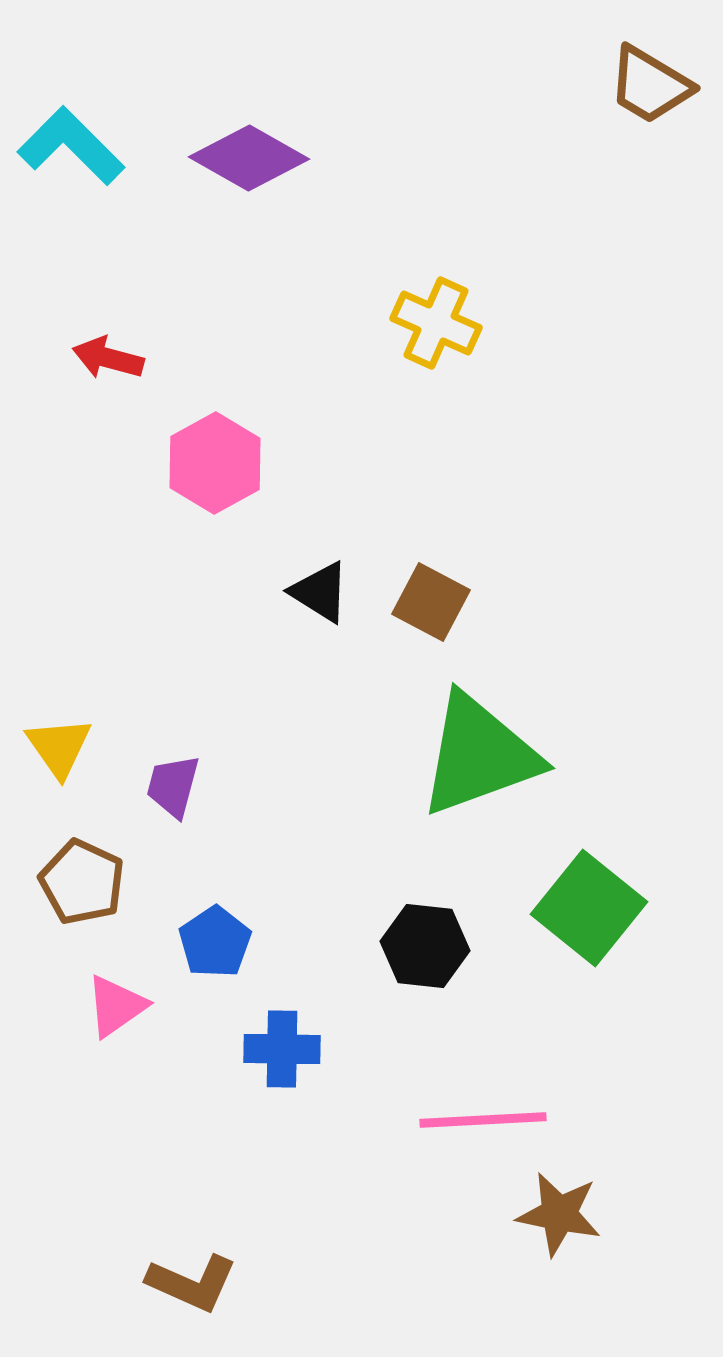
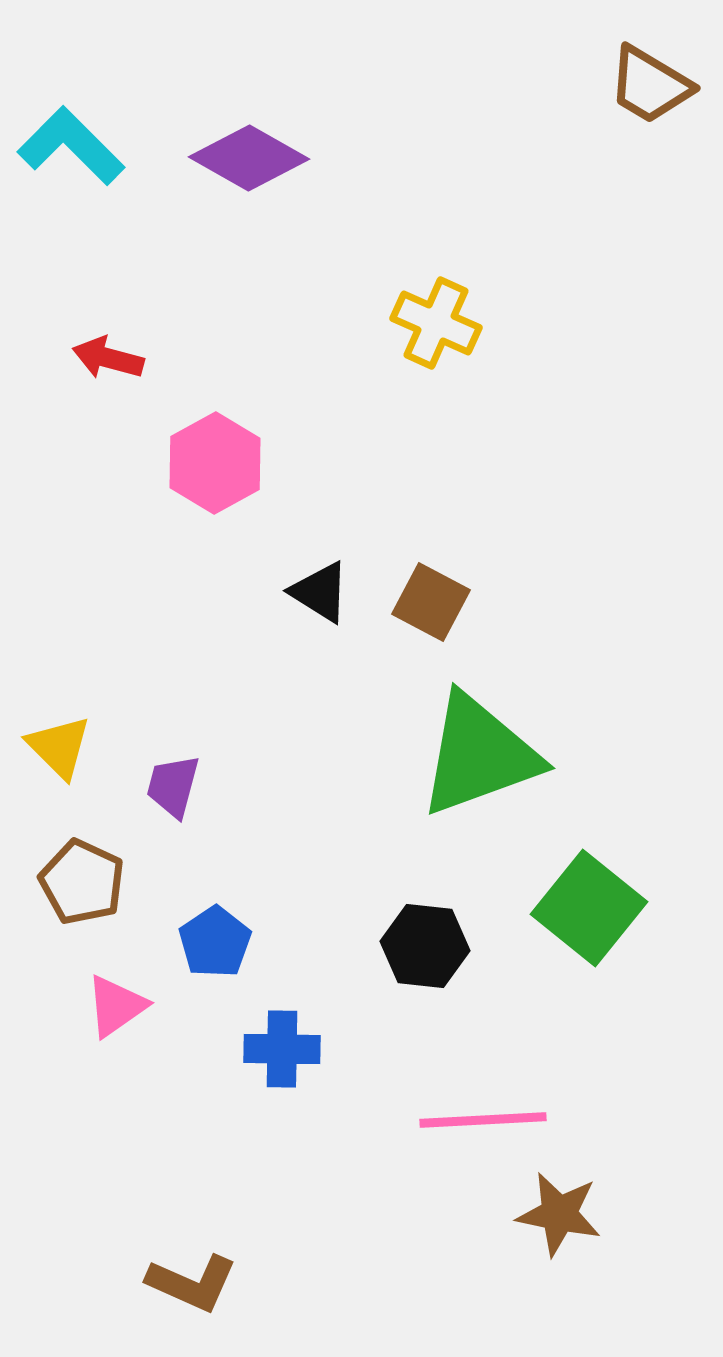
yellow triangle: rotated 10 degrees counterclockwise
